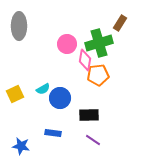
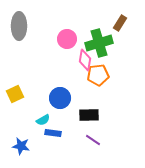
pink circle: moved 5 px up
cyan semicircle: moved 31 px down
